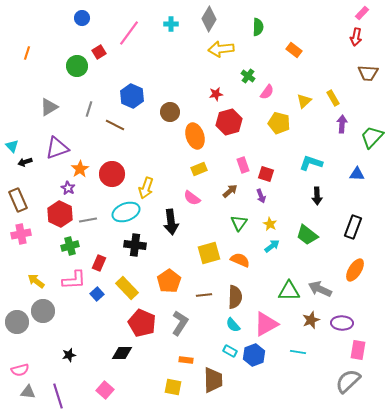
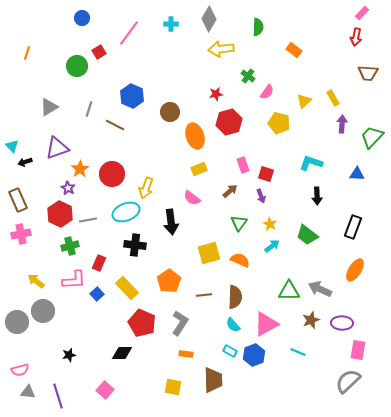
cyan line at (298, 352): rotated 14 degrees clockwise
orange rectangle at (186, 360): moved 6 px up
